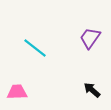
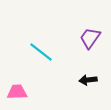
cyan line: moved 6 px right, 4 px down
black arrow: moved 4 px left, 10 px up; rotated 48 degrees counterclockwise
